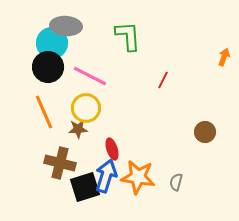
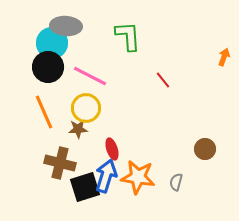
red line: rotated 66 degrees counterclockwise
brown circle: moved 17 px down
